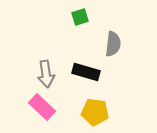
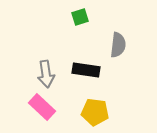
gray semicircle: moved 5 px right, 1 px down
black rectangle: moved 2 px up; rotated 8 degrees counterclockwise
